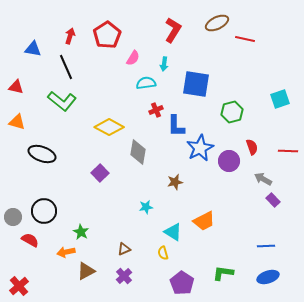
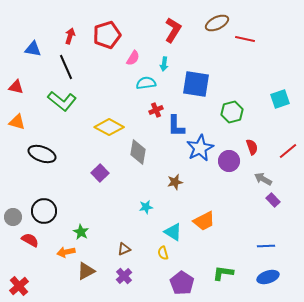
red pentagon at (107, 35): rotated 16 degrees clockwise
red line at (288, 151): rotated 42 degrees counterclockwise
